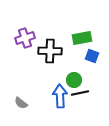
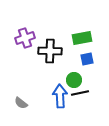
blue square: moved 5 px left, 3 px down; rotated 32 degrees counterclockwise
